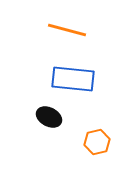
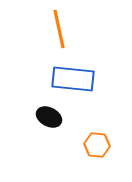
orange line: moved 8 px left, 1 px up; rotated 63 degrees clockwise
orange hexagon: moved 3 px down; rotated 20 degrees clockwise
